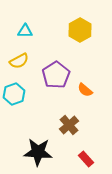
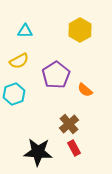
brown cross: moved 1 px up
red rectangle: moved 12 px left, 11 px up; rotated 14 degrees clockwise
